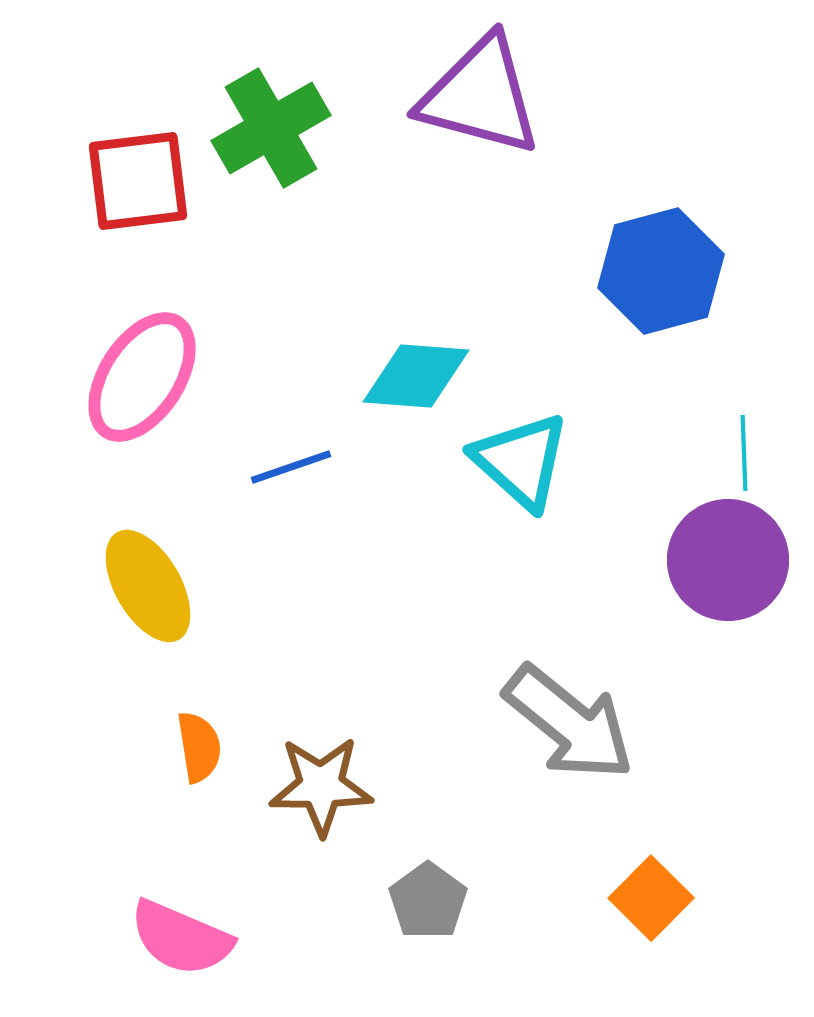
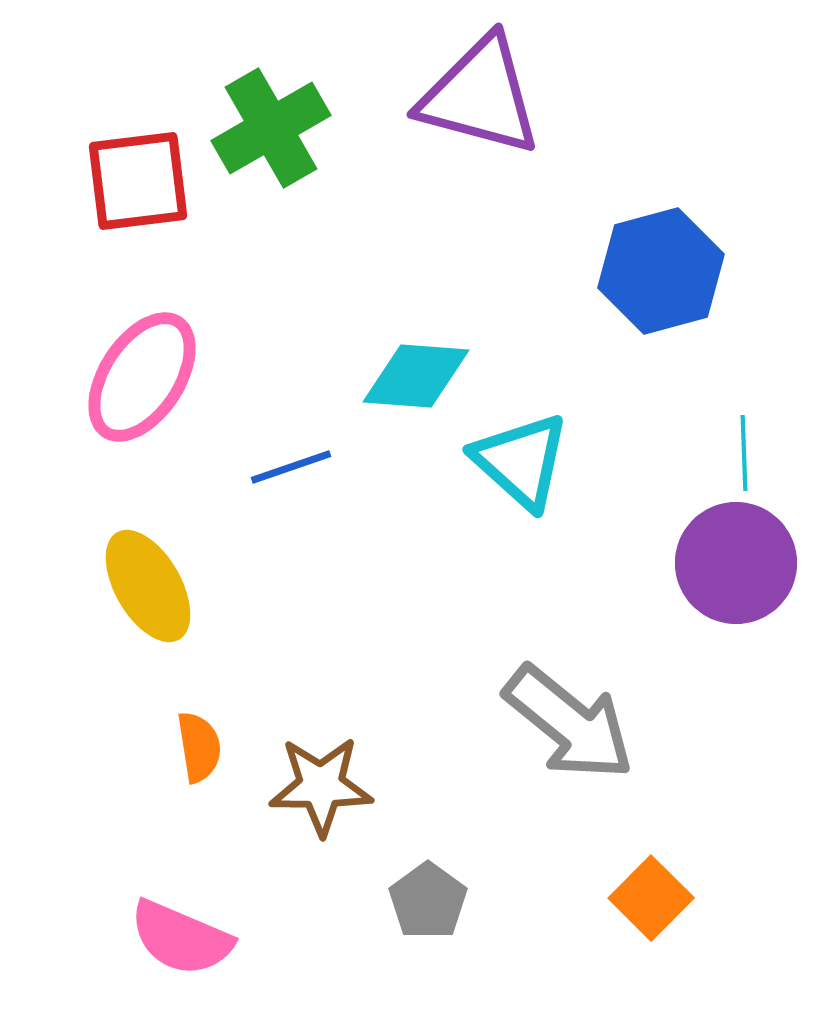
purple circle: moved 8 px right, 3 px down
